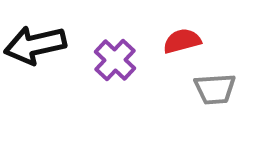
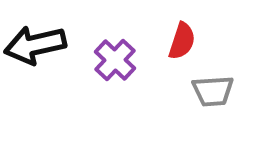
red semicircle: rotated 123 degrees clockwise
gray trapezoid: moved 2 px left, 2 px down
